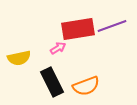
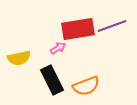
black rectangle: moved 2 px up
